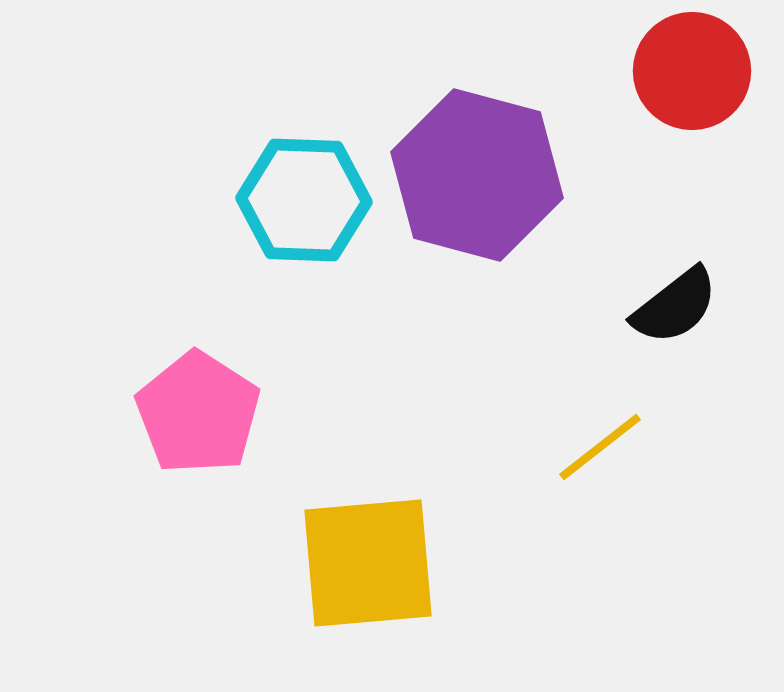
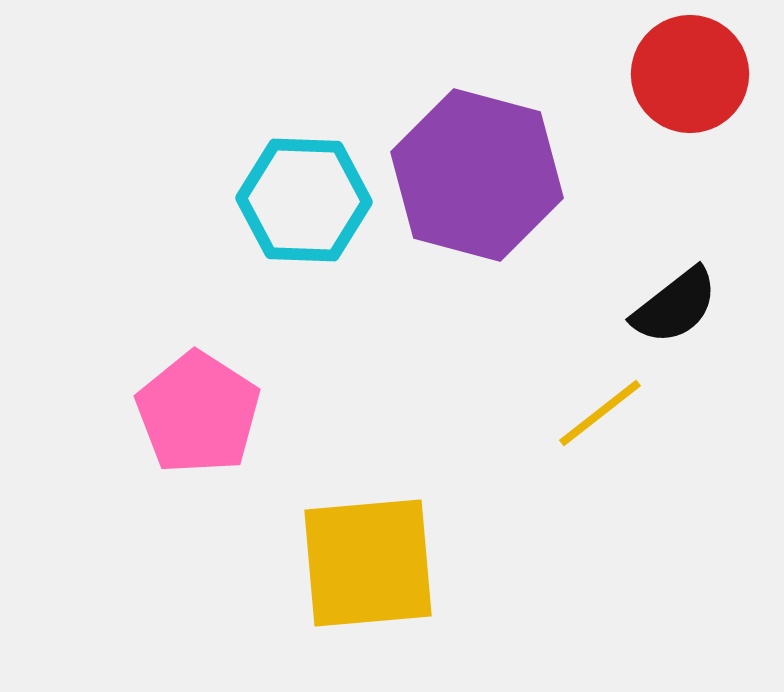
red circle: moved 2 px left, 3 px down
yellow line: moved 34 px up
